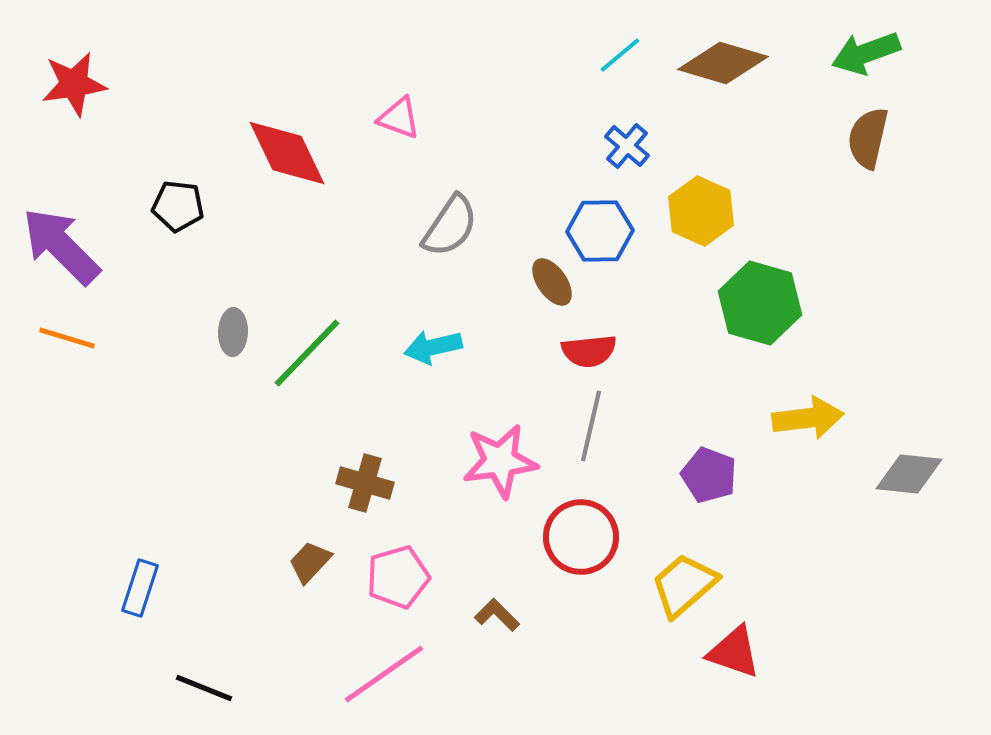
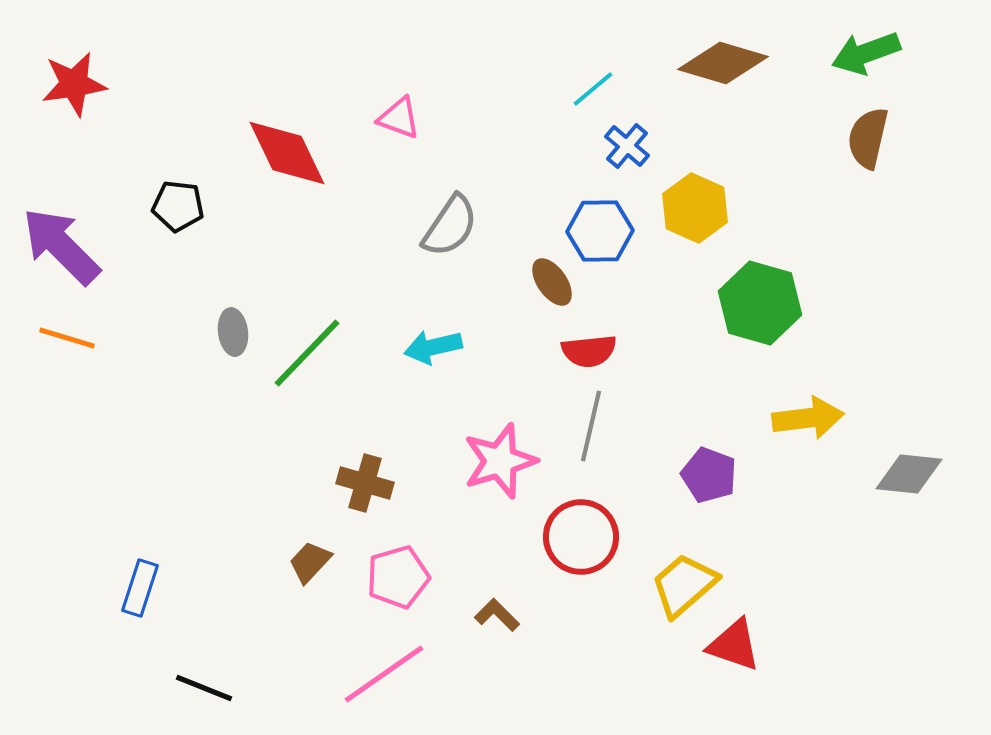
cyan line: moved 27 px left, 34 px down
yellow hexagon: moved 6 px left, 3 px up
gray ellipse: rotated 9 degrees counterclockwise
pink star: rotated 10 degrees counterclockwise
red triangle: moved 7 px up
